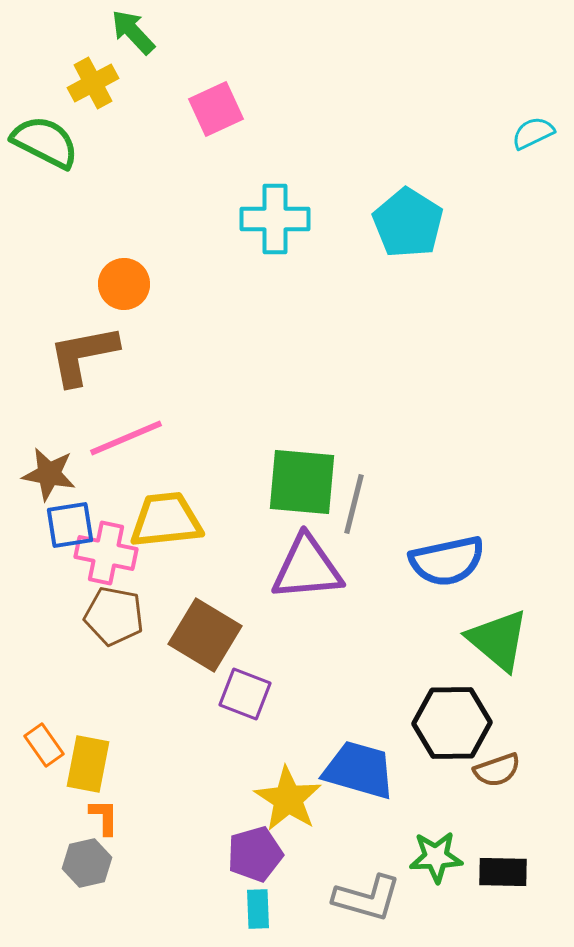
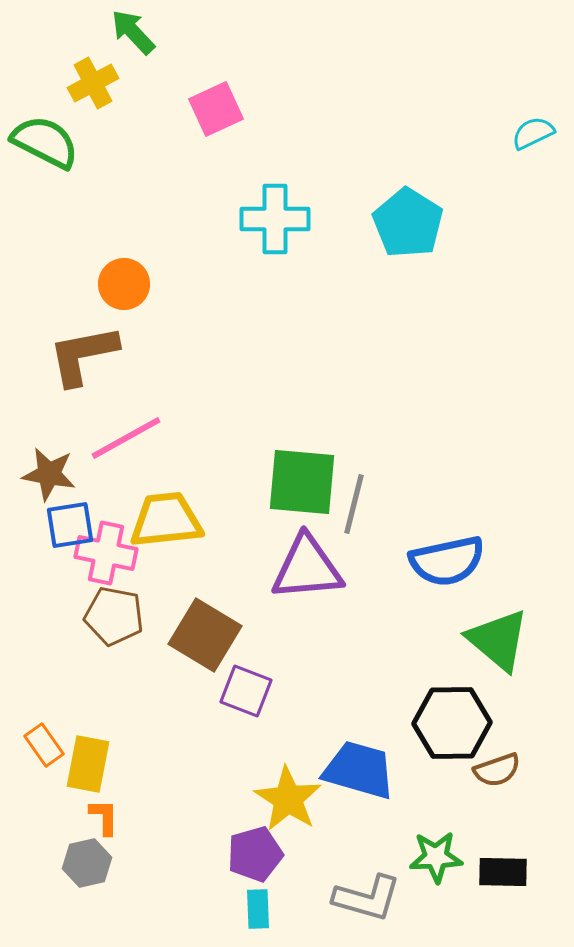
pink line: rotated 6 degrees counterclockwise
purple square: moved 1 px right, 3 px up
